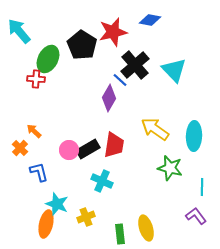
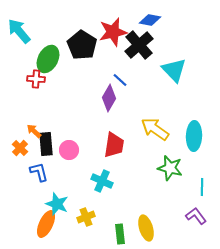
black cross: moved 4 px right, 20 px up
black rectangle: moved 42 px left, 5 px up; rotated 65 degrees counterclockwise
orange ellipse: rotated 12 degrees clockwise
